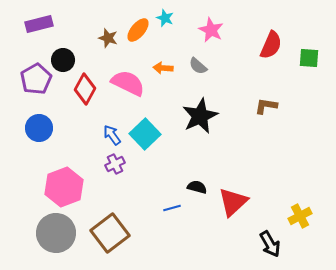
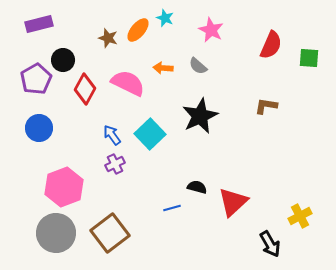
cyan square: moved 5 px right
